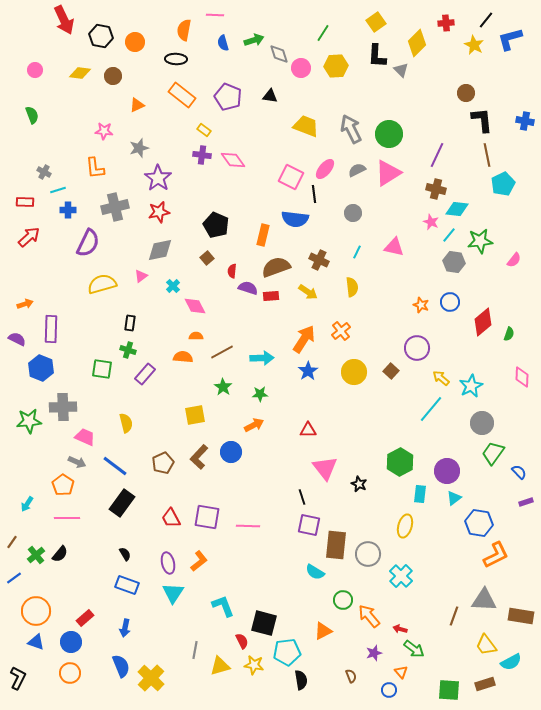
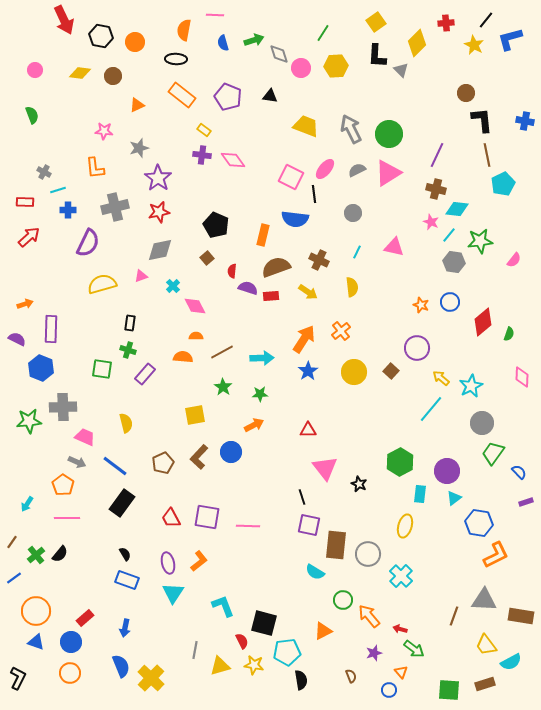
pink triangle at (141, 276): rotated 16 degrees clockwise
blue rectangle at (127, 585): moved 5 px up
